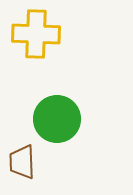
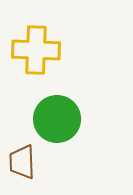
yellow cross: moved 16 px down
